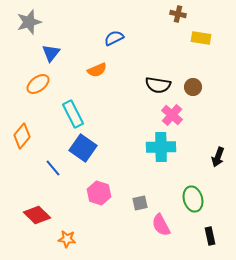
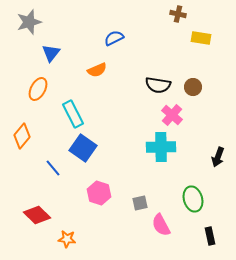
orange ellipse: moved 5 px down; rotated 25 degrees counterclockwise
